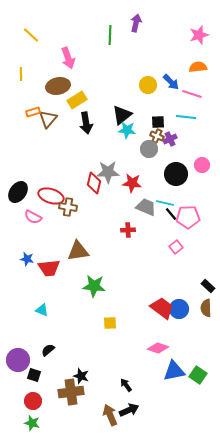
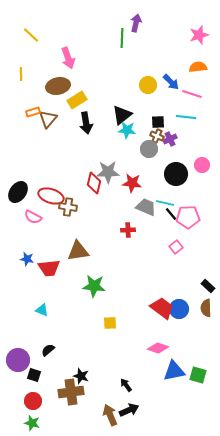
green line at (110, 35): moved 12 px right, 3 px down
green square at (198, 375): rotated 18 degrees counterclockwise
